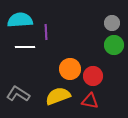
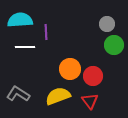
gray circle: moved 5 px left, 1 px down
red triangle: rotated 42 degrees clockwise
